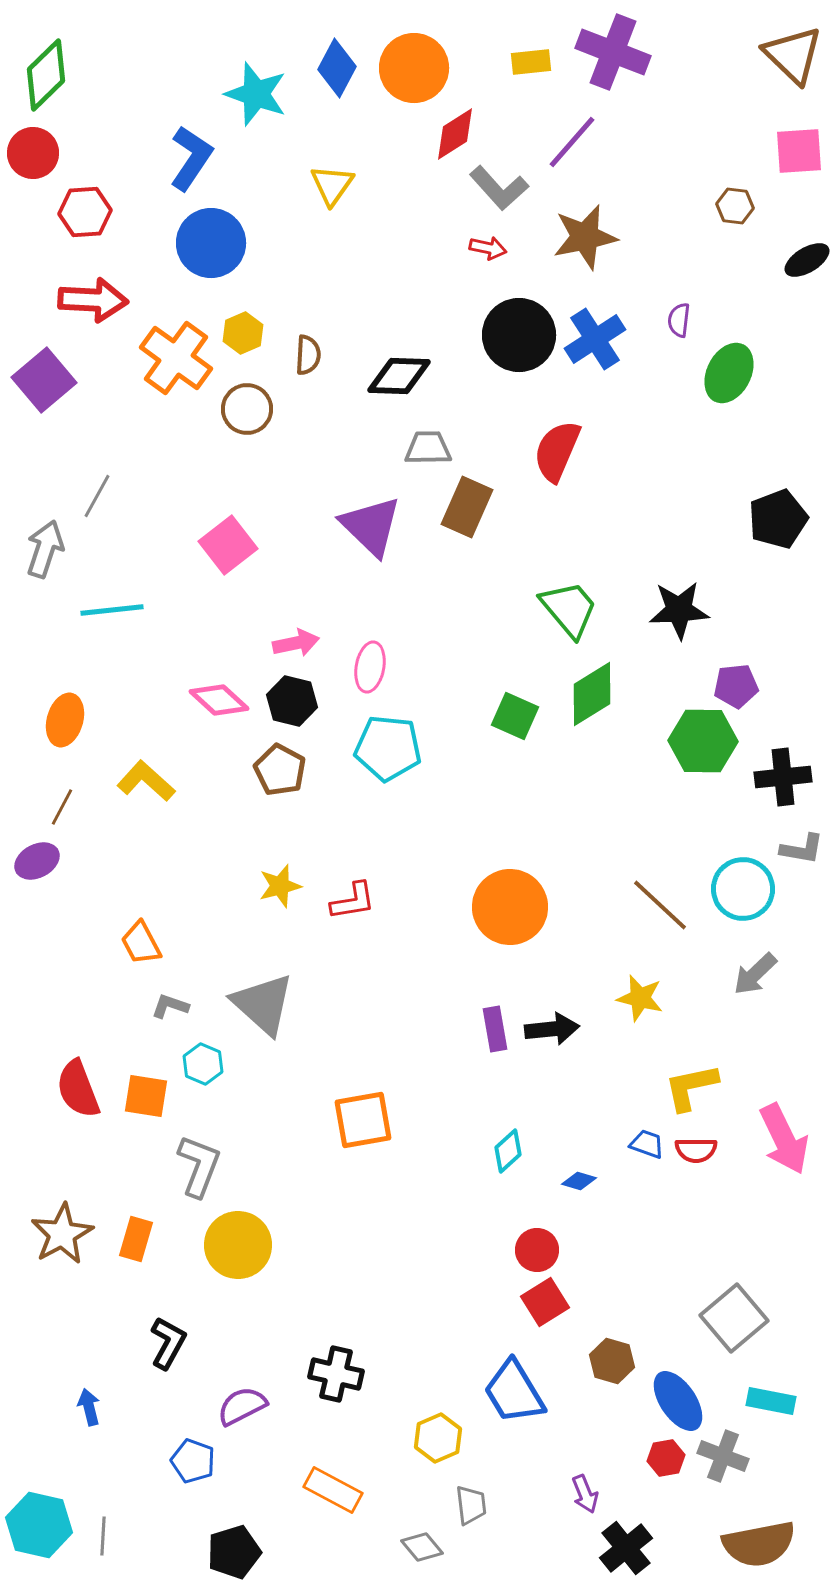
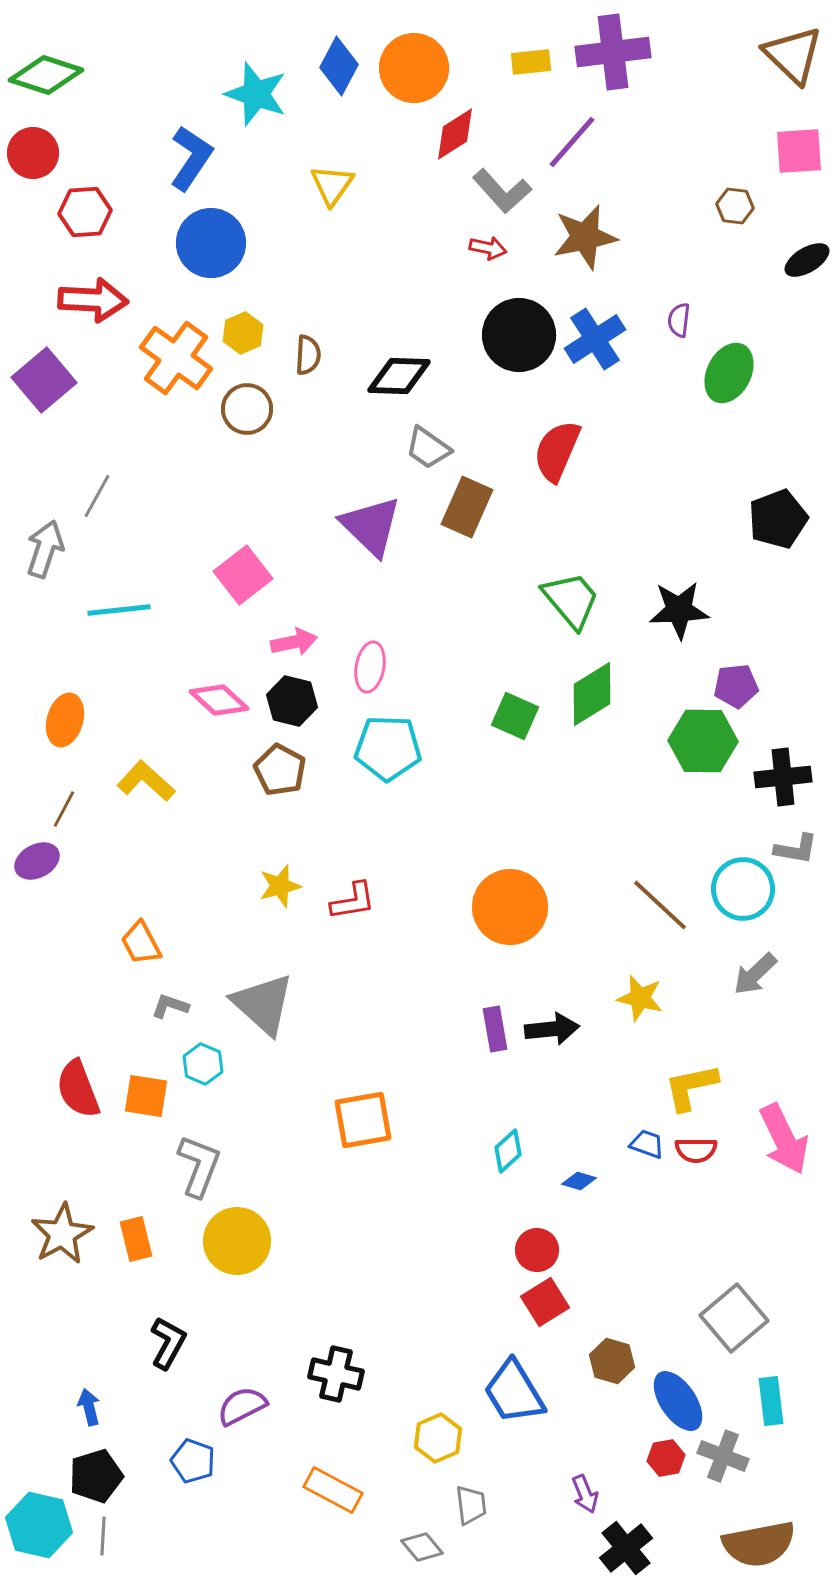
purple cross at (613, 52): rotated 28 degrees counterclockwise
blue diamond at (337, 68): moved 2 px right, 2 px up
green diamond at (46, 75): rotated 62 degrees clockwise
gray L-shape at (499, 188): moved 3 px right, 3 px down
gray trapezoid at (428, 448): rotated 144 degrees counterclockwise
pink square at (228, 545): moved 15 px right, 30 px down
green trapezoid at (569, 609): moved 2 px right, 9 px up
cyan line at (112, 610): moved 7 px right
pink arrow at (296, 643): moved 2 px left, 1 px up
cyan pentagon at (388, 748): rotated 4 degrees counterclockwise
brown line at (62, 807): moved 2 px right, 2 px down
gray L-shape at (802, 849): moved 6 px left
orange rectangle at (136, 1239): rotated 30 degrees counterclockwise
yellow circle at (238, 1245): moved 1 px left, 4 px up
cyan rectangle at (771, 1401): rotated 72 degrees clockwise
black pentagon at (234, 1552): moved 138 px left, 76 px up
